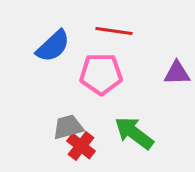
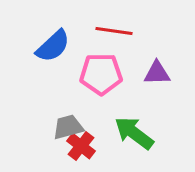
purple triangle: moved 20 px left
